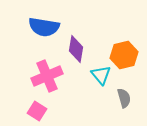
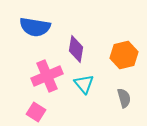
blue semicircle: moved 9 px left
cyan triangle: moved 17 px left, 9 px down
pink square: moved 1 px left, 1 px down
